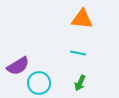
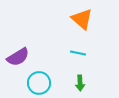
orange triangle: rotated 35 degrees clockwise
purple semicircle: moved 9 px up
green arrow: rotated 28 degrees counterclockwise
